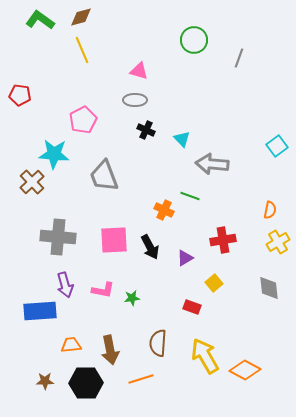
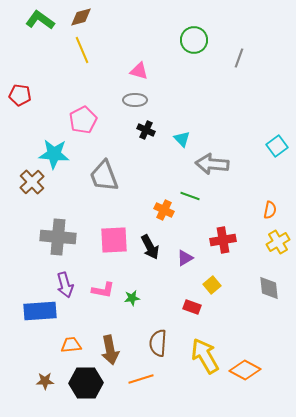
yellow square: moved 2 px left, 2 px down
